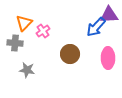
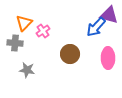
purple triangle: rotated 18 degrees clockwise
